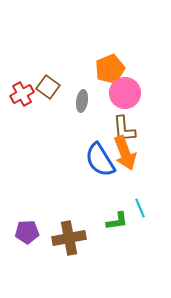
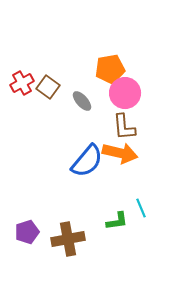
orange pentagon: rotated 12 degrees clockwise
red cross: moved 11 px up
gray ellipse: rotated 50 degrees counterclockwise
brown L-shape: moved 2 px up
orange arrow: moved 5 px left; rotated 56 degrees counterclockwise
blue semicircle: moved 13 px left, 1 px down; rotated 108 degrees counterclockwise
cyan line: moved 1 px right
purple pentagon: rotated 15 degrees counterclockwise
brown cross: moved 1 px left, 1 px down
